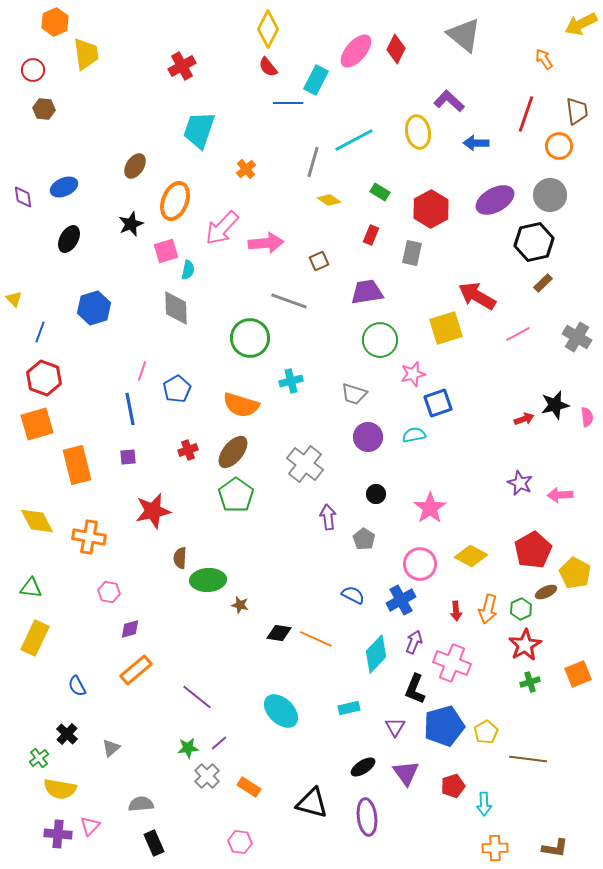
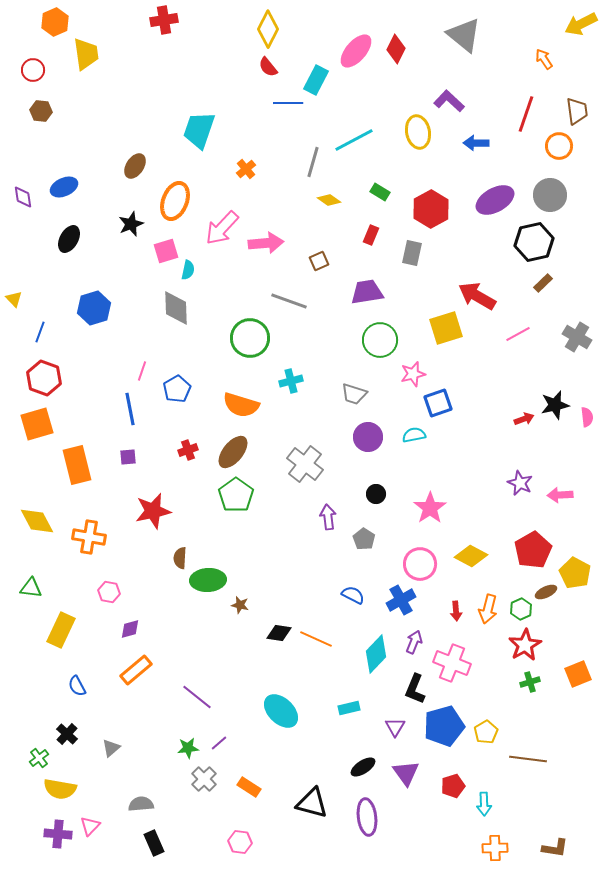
red cross at (182, 66): moved 18 px left, 46 px up; rotated 20 degrees clockwise
brown hexagon at (44, 109): moved 3 px left, 2 px down
yellow rectangle at (35, 638): moved 26 px right, 8 px up
gray cross at (207, 776): moved 3 px left, 3 px down
